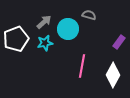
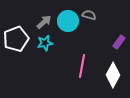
cyan circle: moved 8 px up
